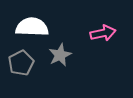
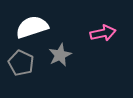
white semicircle: rotated 20 degrees counterclockwise
gray pentagon: rotated 20 degrees counterclockwise
